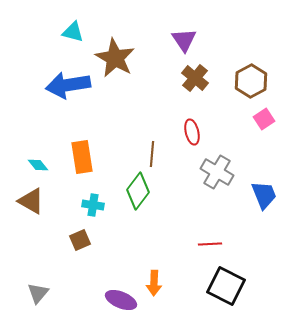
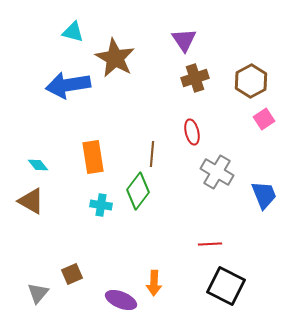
brown cross: rotated 32 degrees clockwise
orange rectangle: moved 11 px right
cyan cross: moved 8 px right
brown square: moved 8 px left, 34 px down
